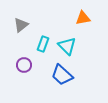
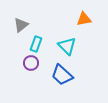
orange triangle: moved 1 px right, 1 px down
cyan rectangle: moved 7 px left
purple circle: moved 7 px right, 2 px up
